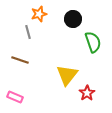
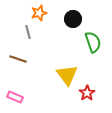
orange star: moved 1 px up
brown line: moved 2 px left, 1 px up
yellow triangle: rotated 15 degrees counterclockwise
